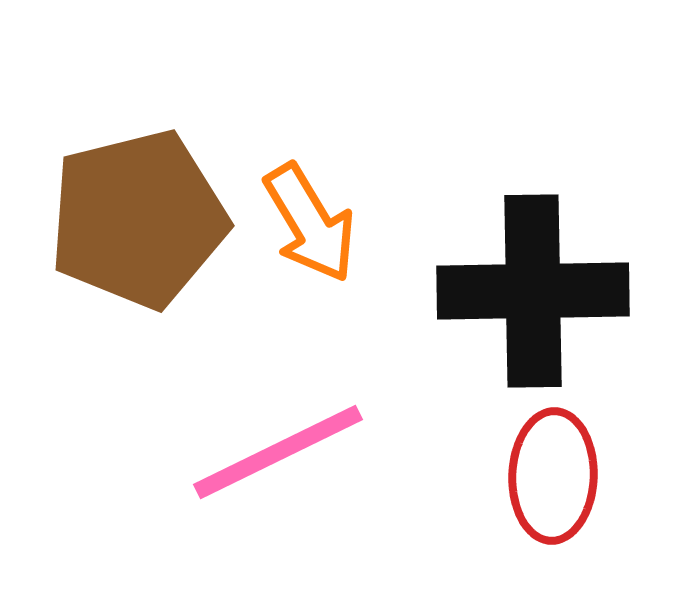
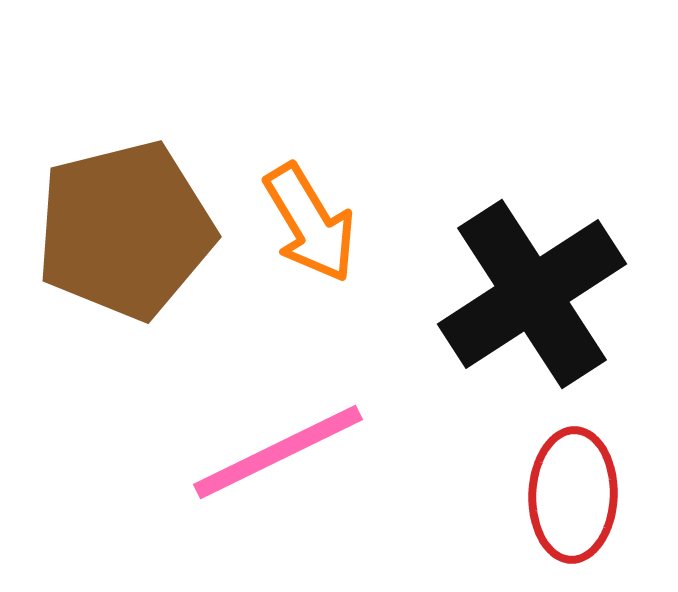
brown pentagon: moved 13 px left, 11 px down
black cross: moved 1 px left, 3 px down; rotated 32 degrees counterclockwise
red ellipse: moved 20 px right, 19 px down
